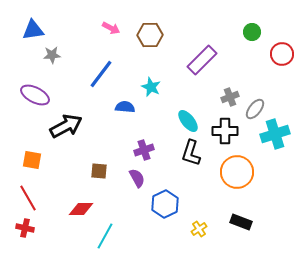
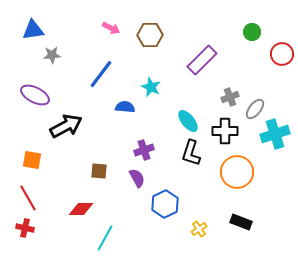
cyan line: moved 2 px down
